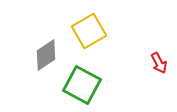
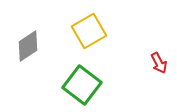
gray diamond: moved 18 px left, 9 px up
green square: rotated 9 degrees clockwise
